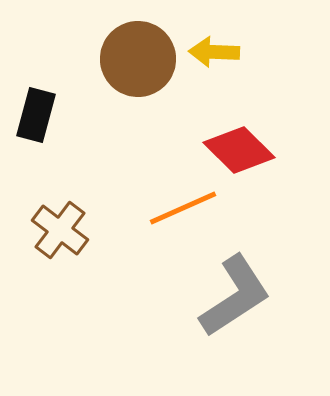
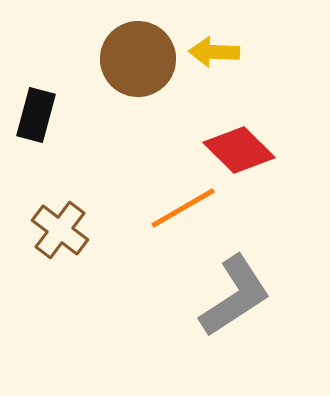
orange line: rotated 6 degrees counterclockwise
